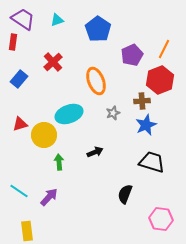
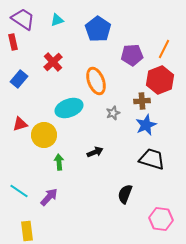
red rectangle: rotated 21 degrees counterclockwise
purple pentagon: rotated 20 degrees clockwise
cyan ellipse: moved 6 px up
black trapezoid: moved 3 px up
